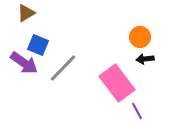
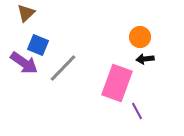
brown triangle: rotated 12 degrees counterclockwise
pink rectangle: rotated 57 degrees clockwise
